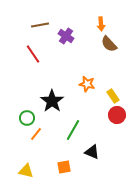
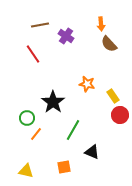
black star: moved 1 px right, 1 px down
red circle: moved 3 px right
